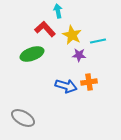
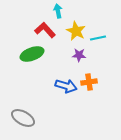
red L-shape: moved 1 px down
yellow star: moved 4 px right, 4 px up
cyan line: moved 3 px up
